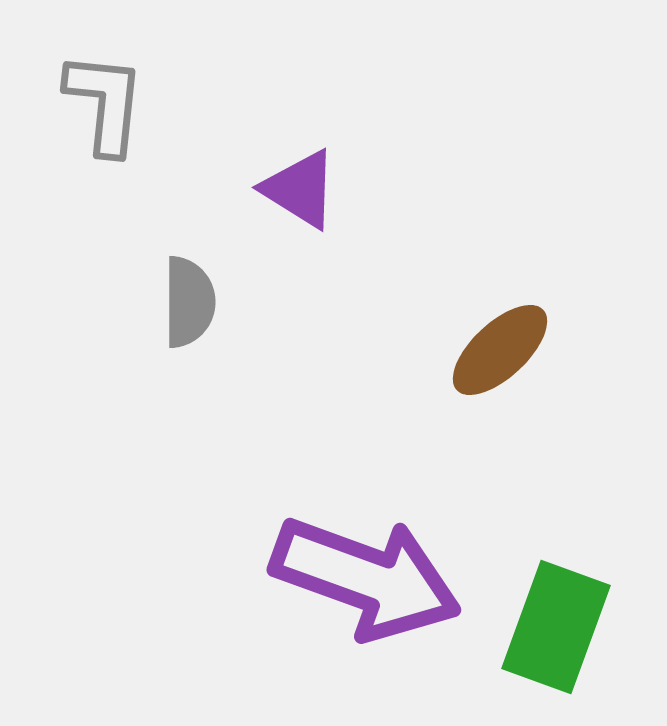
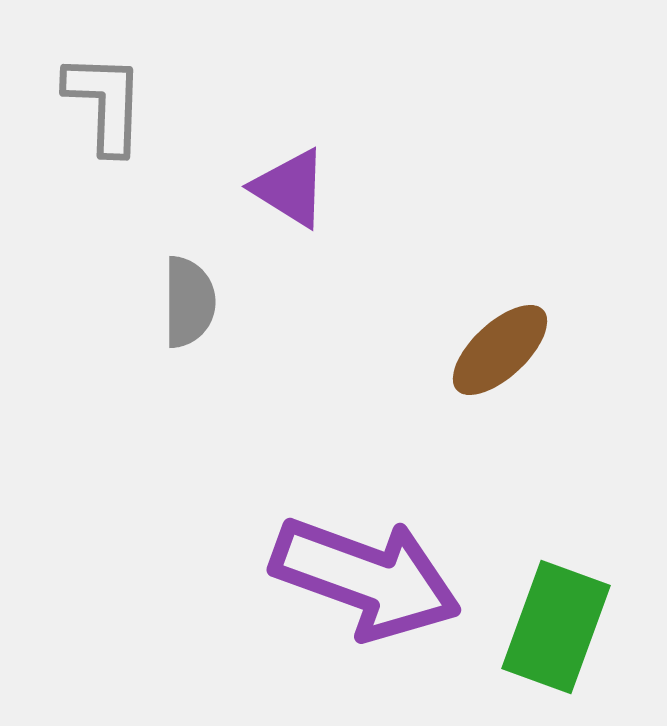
gray L-shape: rotated 4 degrees counterclockwise
purple triangle: moved 10 px left, 1 px up
